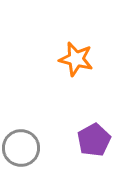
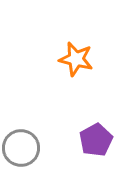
purple pentagon: moved 2 px right
